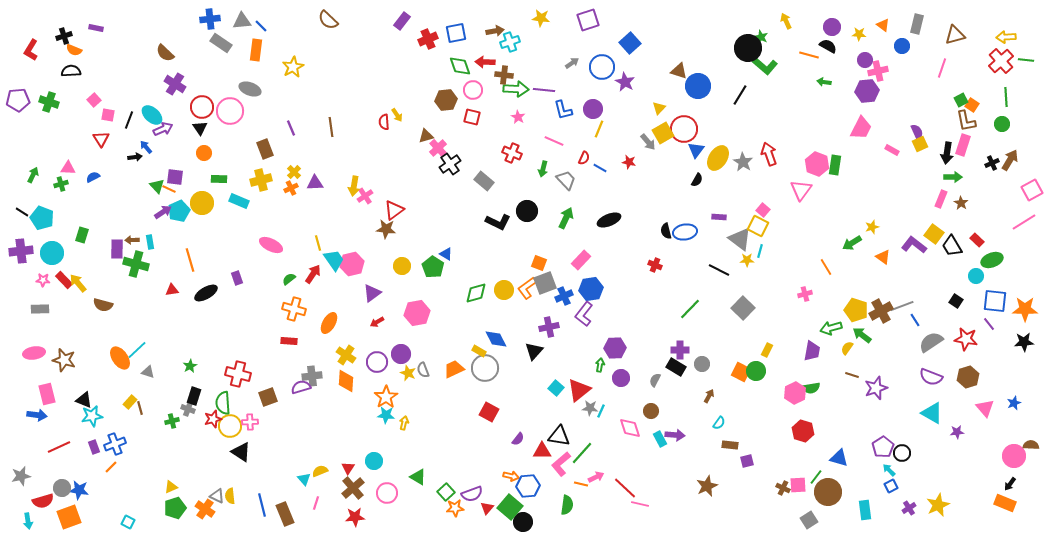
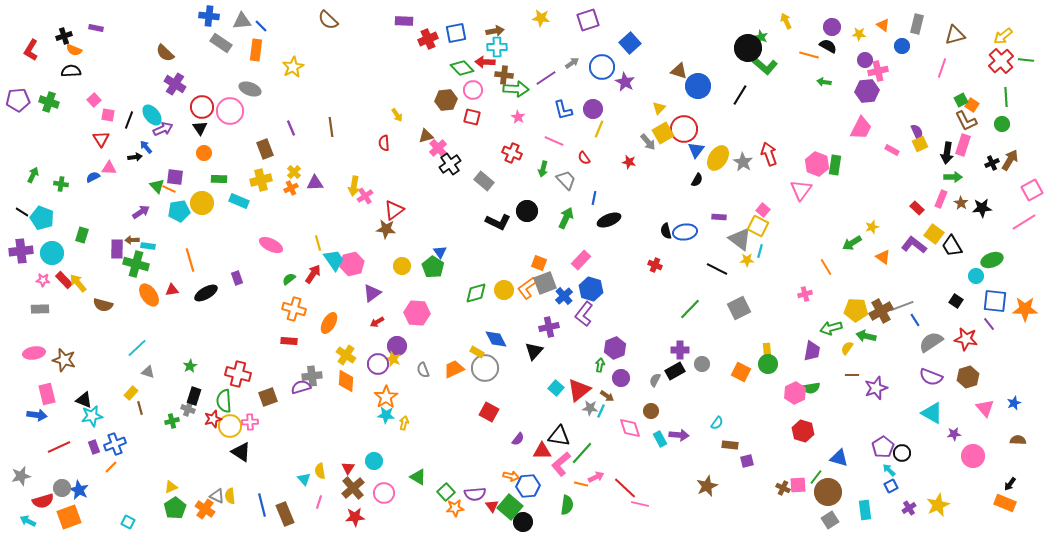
blue cross at (210, 19): moved 1 px left, 3 px up; rotated 12 degrees clockwise
purple rectangle at (402, 21): moved 2 px right; rotated 54 degrees clockwise
yellow arrow at (1006, 37): moved 3 px left, 1 px up; rotated 36 degrees counterclockwise
cyan cross at (510, 42): moved 13 px left, 5 px down; rotated 18 degrees clockwise
green diamond at (460, 66): moved 2 px right, 2 px down; rotated 25 degrees counterclockwise
purple line at (544, 90): moved 2 px right, 12 px up; rotated 40 degrees counterclockwise
cyan ellipse at (152, 115): rotated 10 degrees clockwise
brown L-shape at (966, 121): rotated 15 degrees counterclockwise
red semicircle at (384, 122): moved 21 px down
red semicircle at (584, 158): rotated 120 degrees clockwise
pink triangle at (68, 168): moved 41 px right
blue line at (600, 168): moved 6 px left, 30 px down; rotated 72 degrees clockwise
green cross at (61, 184): rotated 24 degrees clockwise
cyan pentagon at (179, 211): rotated 15 degrees clockwise
purple arrow at (163, 212): moved 22 px left
red rectangle at (977, 240): moved 60 px left, 32 px up
cyan rectangle at (150, 242): moved 2 px left, 4 px down; rotated 72 degrees counterclockwise
blue triangle at (446, 254): moved 6 px left, 2 px up; rotated 24 degrees clockwise
black line at (719, 270): moved 2 px left, 1 px up
blue hexagon at (591, 289): rotated 25 degrees clockwise
blue cross at (564, 296): rotated 18 degrees counterclockwise
gray square at (743, 308): moved 4 px left; rotated 20 degrees clockwise
yellow pentagon at (856, 310): rotated 15 degrees counterclockwise
pink hexagon at (417, 313): rotated 15 degrees clockwise
green arrow at (862, 335): moved 4 px right, 1 px down; rotated 24 degrees counterclockwise
black star at (1024, 342): moved 42 px left, 134 px up
purple hexagon at (615, 348): rotated 20 degrees counterclockwise
cyan line at (137, 350): moved 2 px up
yellow rectangle at (767, 350): rotated 32 degrees counterclockwise
yellow rectangle at (479, 351): moved 2 px left, 1 px down
purple circle at (401, 354): moved 4 px left, 8 px up
orange ellipse at (120, 358): moved 29 px right, 63 px up
purple circle at (377, 362): moved 1 px right, 2 px down
black rectangle at (676, 367): moved 1 px left, 4 px down; rotated 60 degrees counterclockwise
green circle at (756, 371): moved 12 px right, 7 px up
yellow star at (408, 373): moved 15 px left, 14 px up
brown line at (852, 375): rotated 16 degrees counterclockwise
brown arrow at (709, 396): moved 102 px left; rotated 96 degrees clockwise
yellow rectangle at (130, 402): moved 1 px right, 9 px up
green semicircle at (223, 403): moved 1 px right, 2 px up
cyan semicircle at (719, 423): moved 2 px left
purple star at (957, 432): moved 3 px left, 2 px down
purple arrow at (675, 435): moved 4 px right
brown semicircle at (1031, 445): moved 13 px left, 5 px up
pink circle at (1014, 456): moved 41 px left
yellow semicircle at (320, 471): rotated 77 degrees counterclockwise
blue star at (79, 490): rotated 18 degrees clockwise
pink circle at (387, 493): moved 3 px left
purple semicircle at (472, 494): moved 3 px right; rotated 15 degrees clockwise
pink line at (316, 503): moved 3 px right, 1 px up
green pentagon at (175, 508): rotated 15 degrees counterclockwise
red triangle at (487, 508): moved 5 px right, 2 px up; rotated 16 degrees counterclockwise
gray square at (809, 520): moved 21 px right
cyan arrow at (28, 521): rotated 126 degrees clockwise
